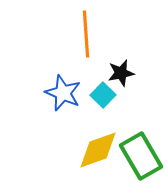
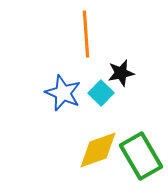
cyan square: moved 2 px left, 2 px up
